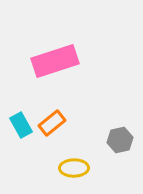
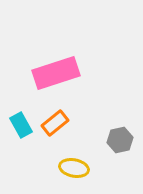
pink rectangle: moved 1 px right, 12 px down
orange rectangle: moved 3 px right
yellow ellipse: rotated 12 degrees clockwise
